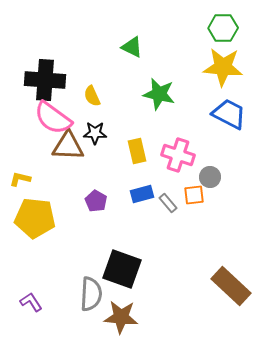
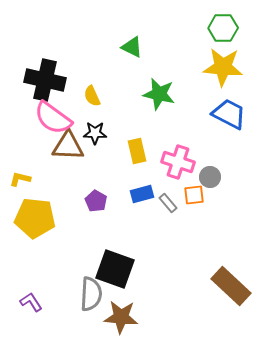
black cross: rotated 9 degrees clockwise
pink cross: moved 7 px down
black square: moved 7 px left
